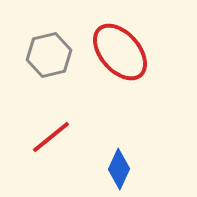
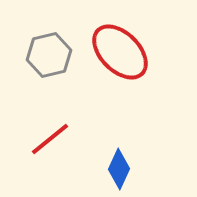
red ellipse: rotated 4 degrees counterclockwise
red line: moved 1 px left, 2 px down
